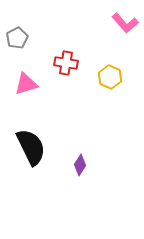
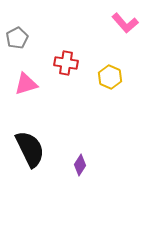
black semicircle: moved 1 px left, 2 px down
